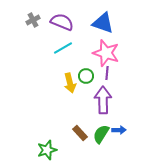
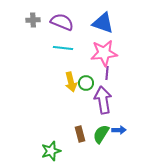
gray cross: rotated 24 degrees clockwise
cyan line: rotated 36 degrees clockwise
pink star: moved 2 px left; rotated 24 degrees counterclockwise
green circle: moved 7 px down
yellow arrow: moved 1 px right, 1 px up
purple arrow: rotated 8 degrees counterclockwise
brown rectangle: moved 1 px down; rotated 28 degrees clockwise
green star: moved 4 px right, 1 px down
